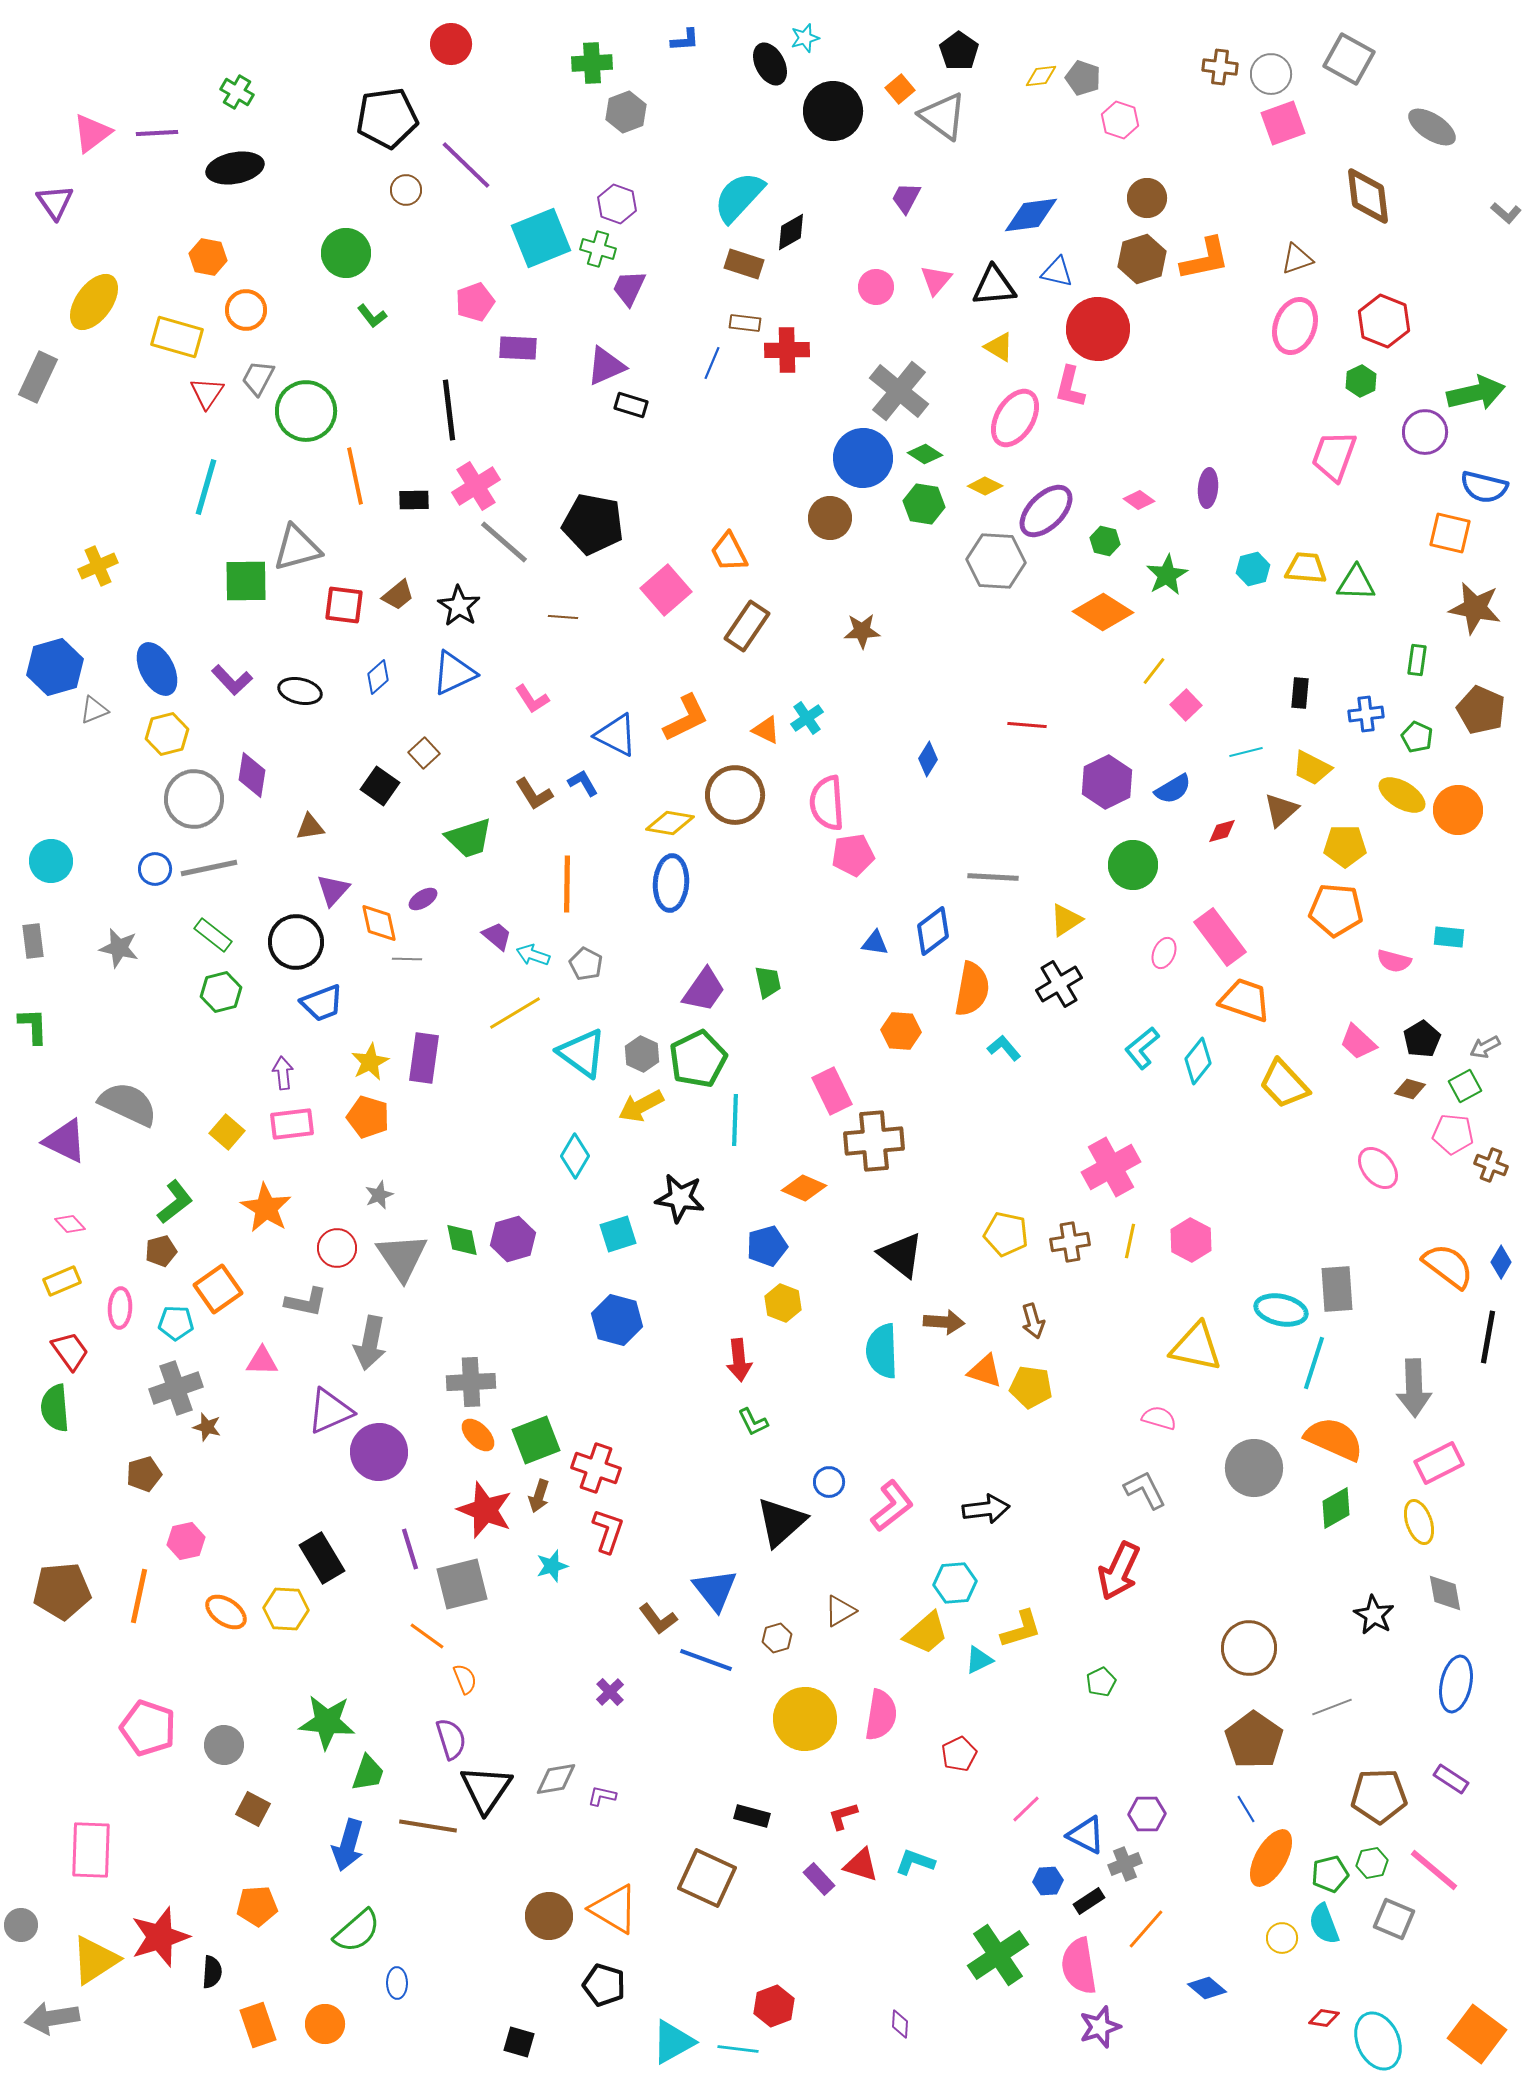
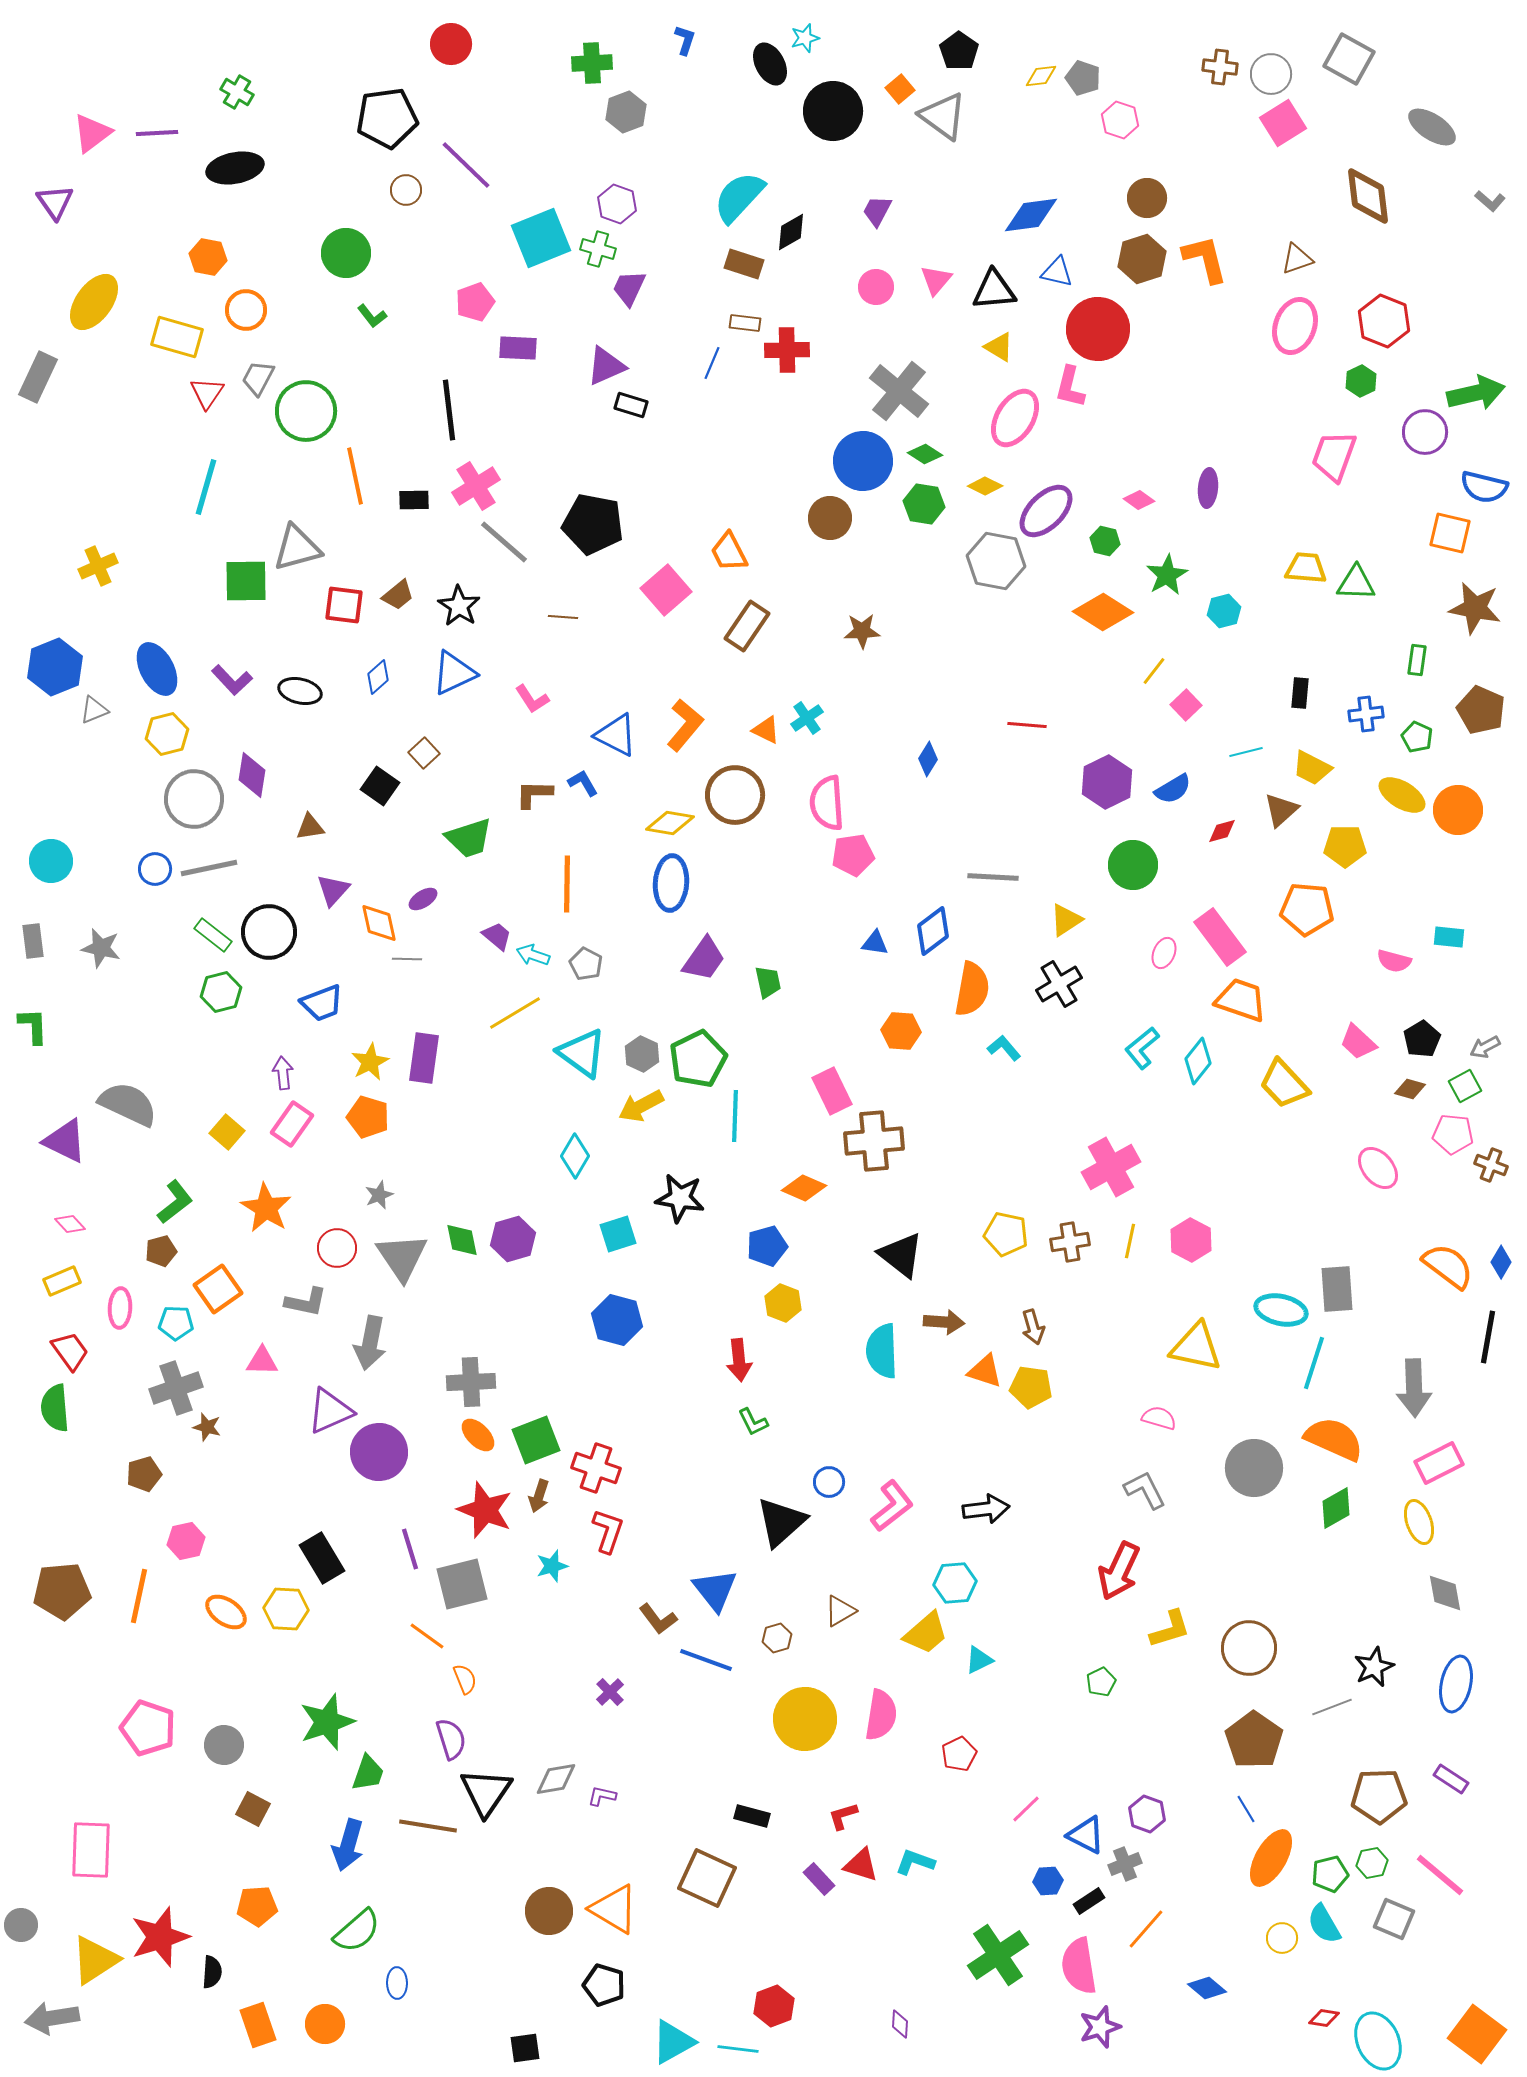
blue L-shape at (685, 40): rotated 68 degrees counterclockwise
pink square at (1283, 123): rotated 12 degrees counterclockwise
purple trapezoid at (906, 198): moved 29 px left, 13 px down
gray L-shape at (1506, 213): moved 16 px left, 12 px up
orange L-shape at (1205, 259): rotated 92 degrees counterclockwise
black triangle at (994, 286): moved 4 px down
blue circle at (863, 458): moved 3 px down
gray hexagon at (996, 561): rotated 8 degrees clockwise
cyan hexagon at (1253, 569): moved 29 px left, 42 px down
blue hexagon at (55, 667): rotated 6 degrees counterclockwise
orange L-shape at (686, 718): moved 1 px left, 7 px down; rotated 24 degrees counterclockwise
brown L-shape at (534, 794): rotated 123 degrees clockwise
orange pentagon at (1336, 910): moved 29 px left, 1 px up
black circle at (296, 942): moved 27 px left, 10 px up
gray star at (119, 948): moved 18 px left
purple trapezoid at (704, 990): moved 31 px up
orange trapezoid at (1245, 1000): moved 4 px left
cyan line at (735, 1120): moved 4 px up
pink rectangle at (292, 1124): rotated 48 degrees counterclockwise
brown arrow at (1033, 1321): moved 6 px down
black star at (1374, 1615): moved 52 px down; rotated 18 degrees clockwise
yellow L-shape at (1021, 1629): moved 149 px right
green star at (327, 1722): rotated 24 degrees counterclockwise
black triangle at (486, 1789): moved 3 px down
purple hexagon at (1147, 1814): rotated 21 degrees clockwise
pink line at (1434, 1870): moved 6 px right, 5 px down
brown circle at (549, 1916): moved 5 px up
cyan semicircle at (1324, 1924): rotated 9 degrees counterclockwise
black square at (519, 2042): moved 6 px right, 6 px down; rotated 24 degrees counterclockwise
